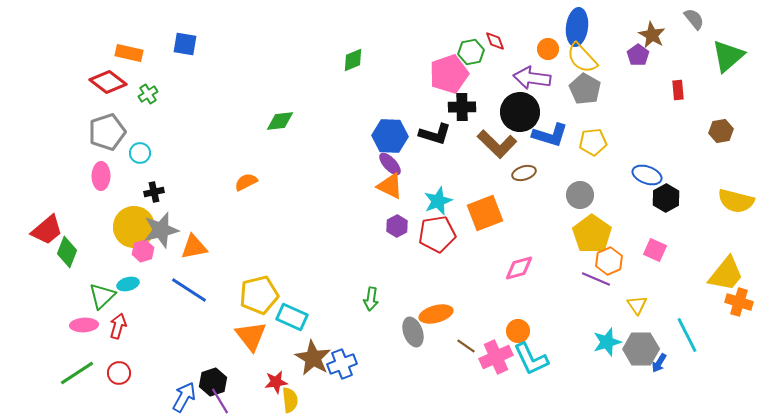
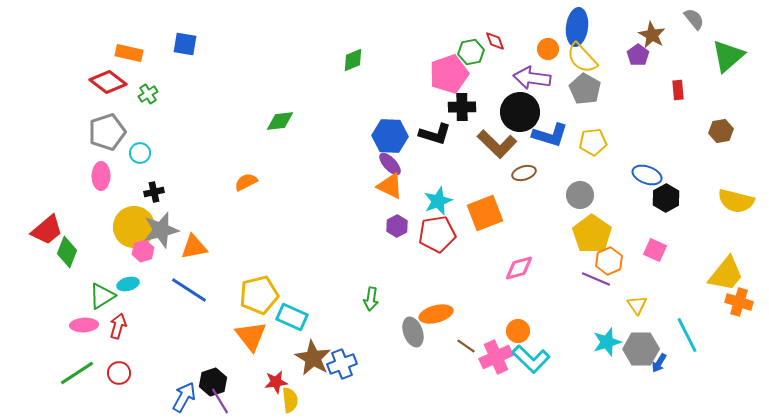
green triangle at (102, 296): rotated 12 degrees clockwise
cyan L-shape at (531, 359): rotated 21 degrees counterclockwise
